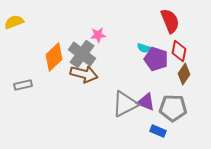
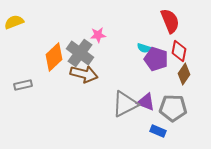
gray cross: moved 2 px left, 1 px up
